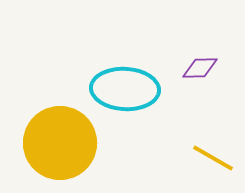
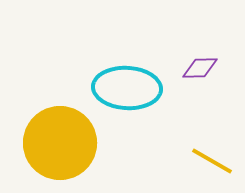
cyan ellipse: moved 2 px right, 1 px up
yellow line: moved 1 px left, 3 px down
